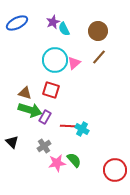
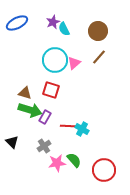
red circle: moved 11 px left
